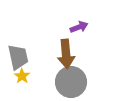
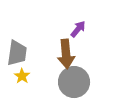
purple arrow: moved 1 px left, 2 px down; rotated 30 degrees counterclockwise
gray trapezoid: moved 1 px left, 4 px up; rotated 20 degrees clockwise
gray circle: moved 3 px right
